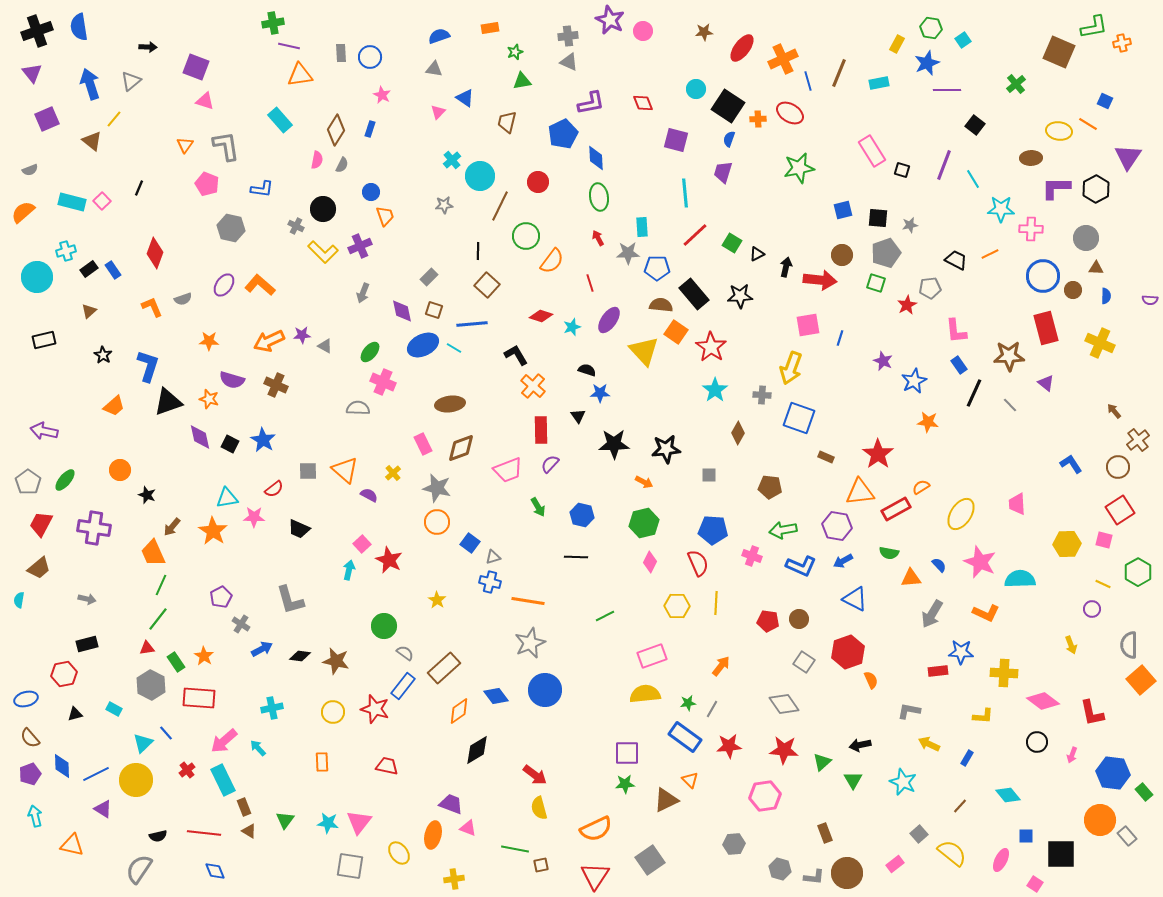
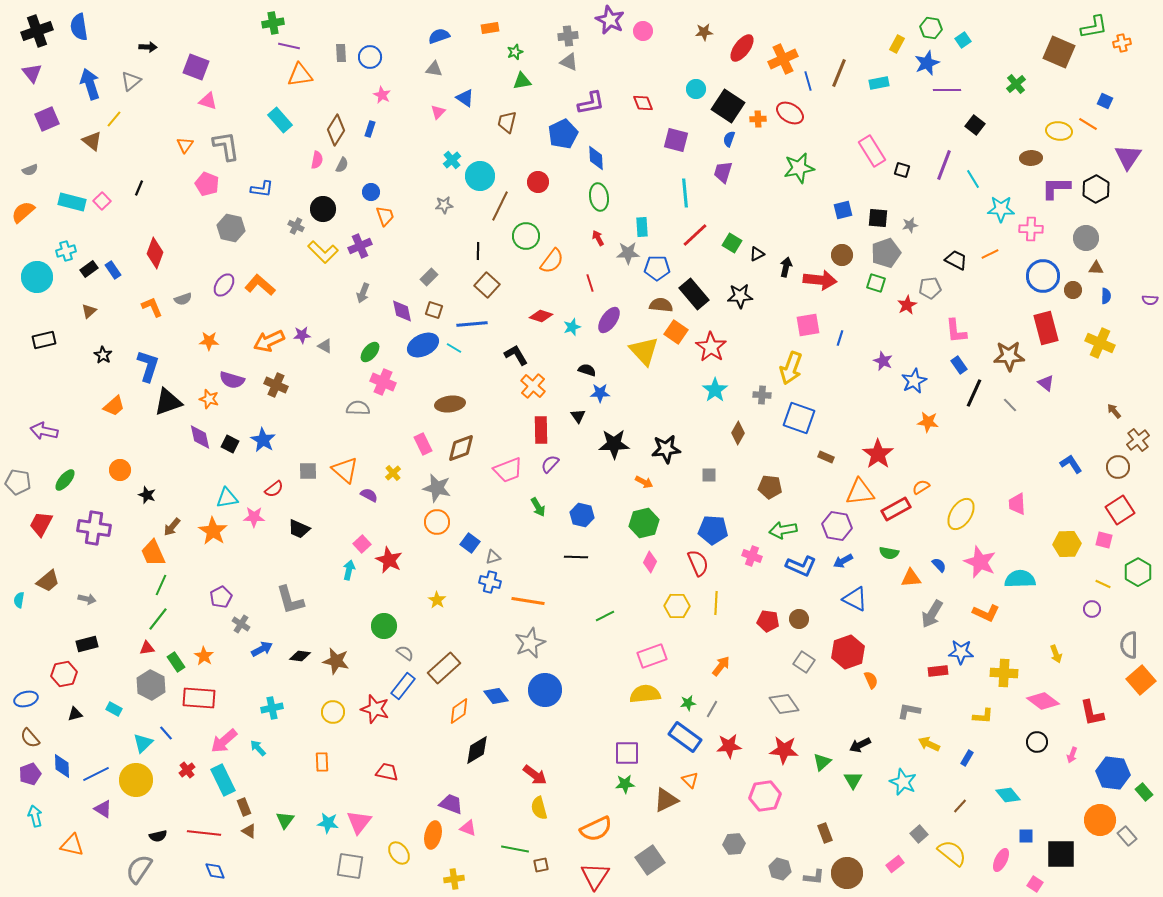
pink triangle at (205, 101): moved 3 px right
gray pentagon at (28, 482): moved 10 px left; rotated 25 degrees counterclockwise
brown trapezoid at (39, 568): moved 9 px right, 13 px down
yellow arrow at (1071, 645): moved 15 px left, 9 px down
black arrow at (860, 745): rotated 15 degrees counterclockwise
red trapezoid at (387, 766): moved 6 px down
